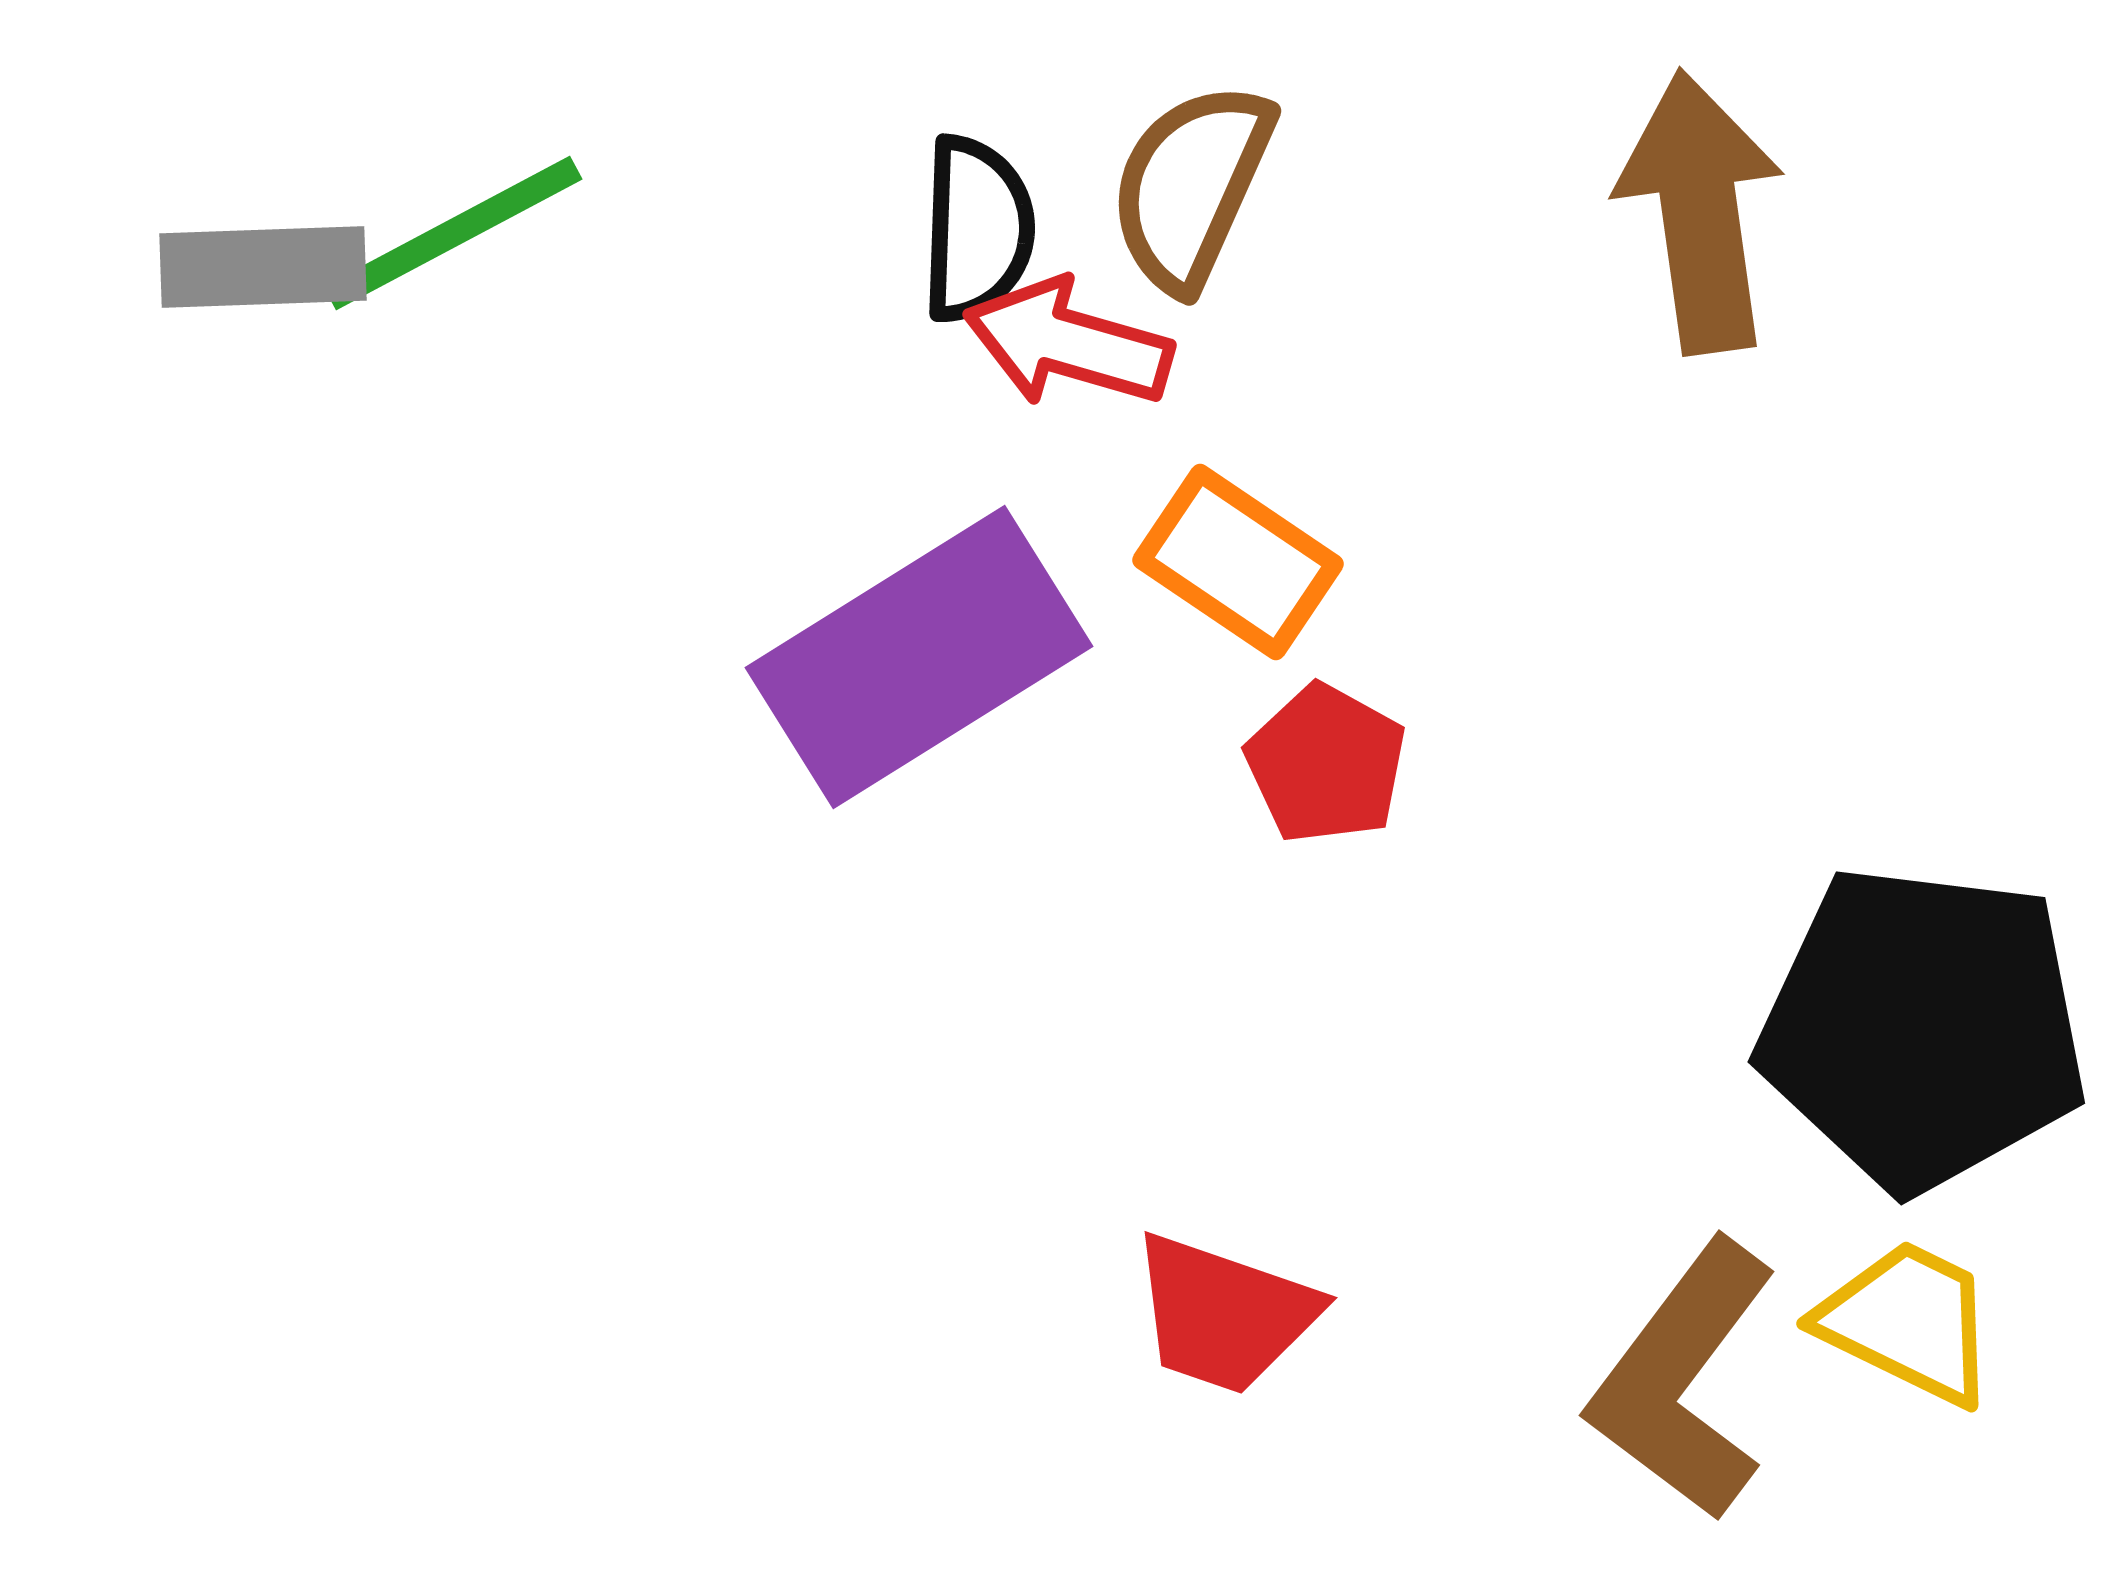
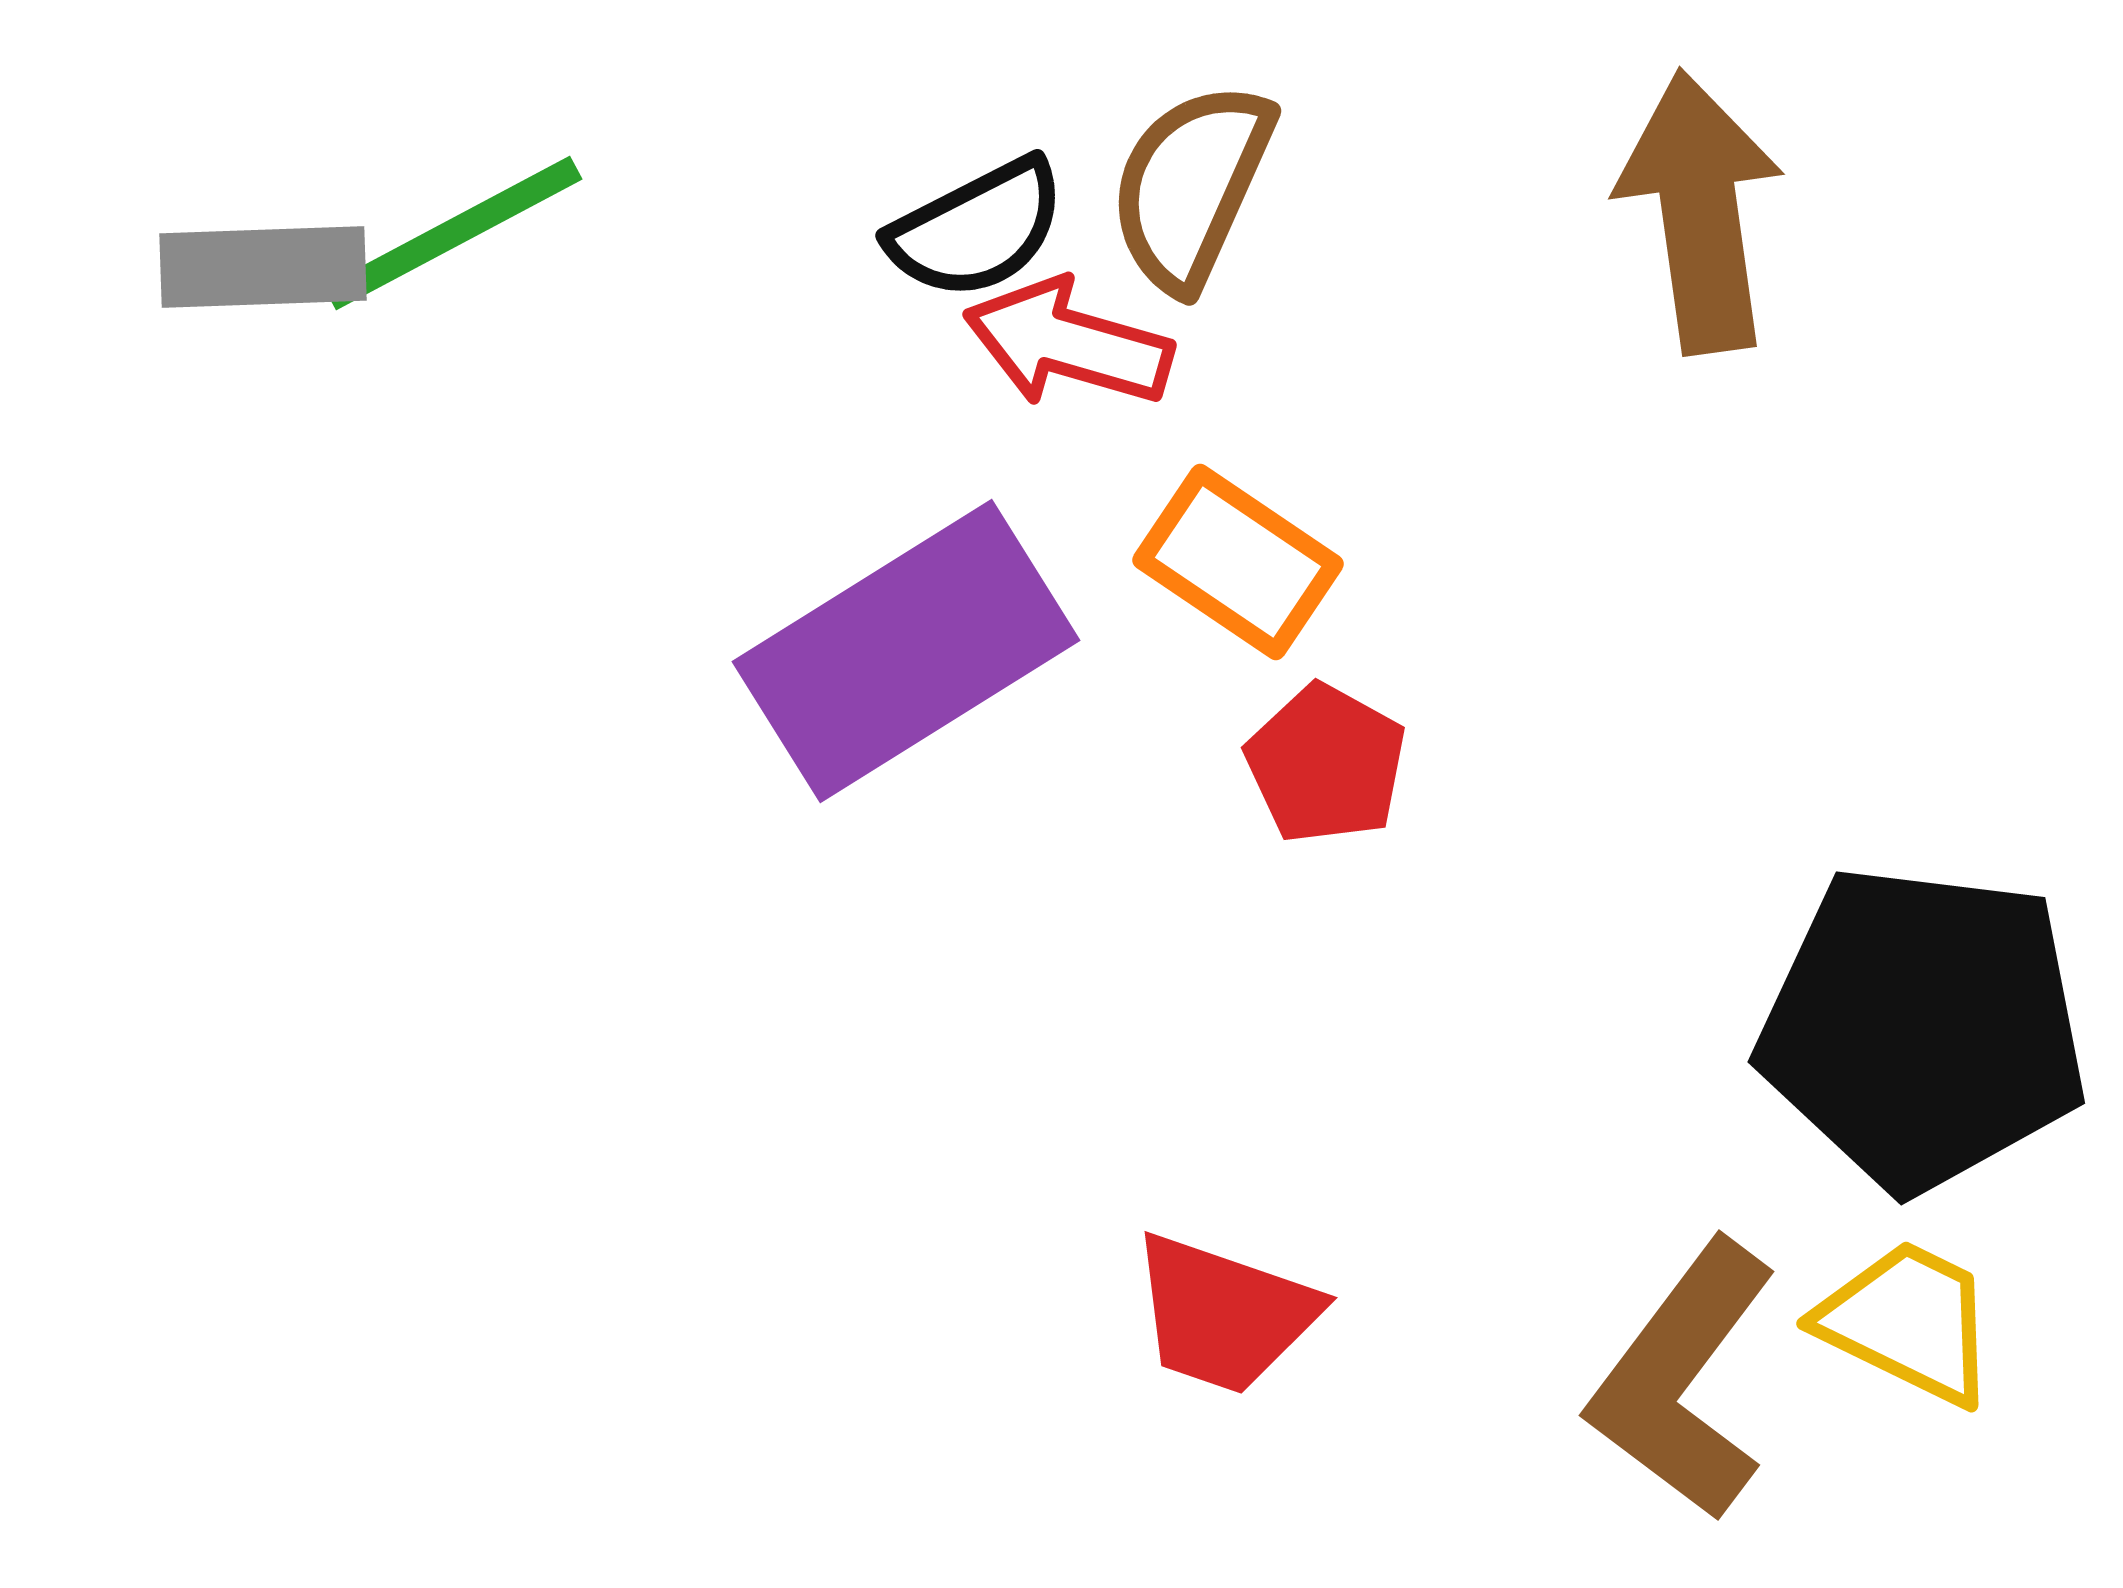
black semicircle: rotated 61 degrees clockwise
purple rectangle: moved 13 px left, 6 px up
